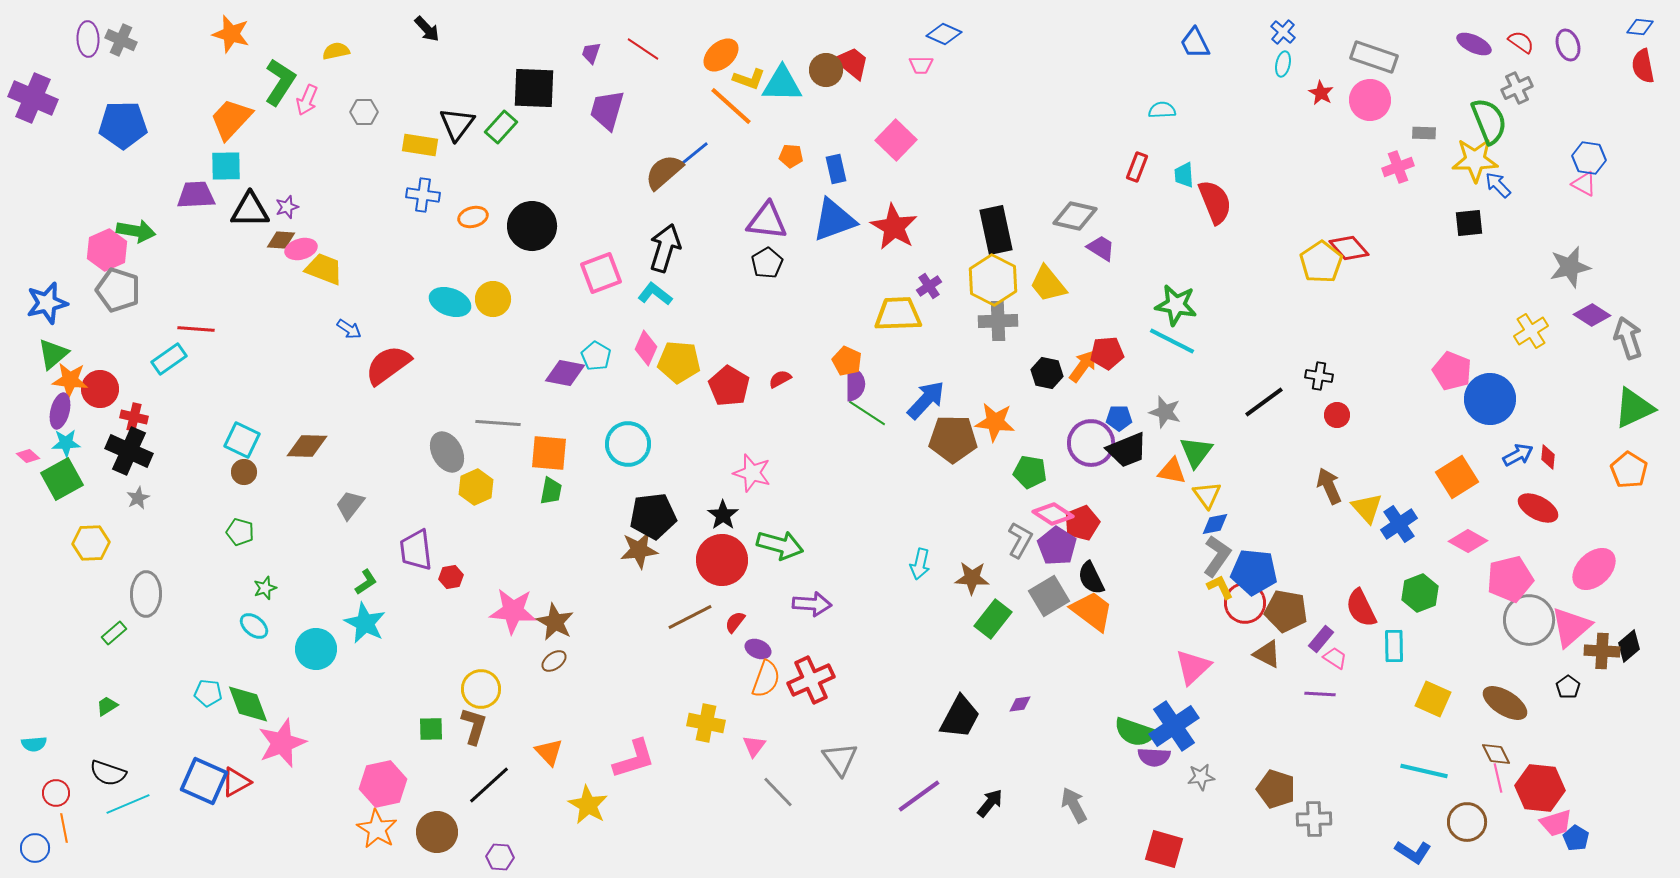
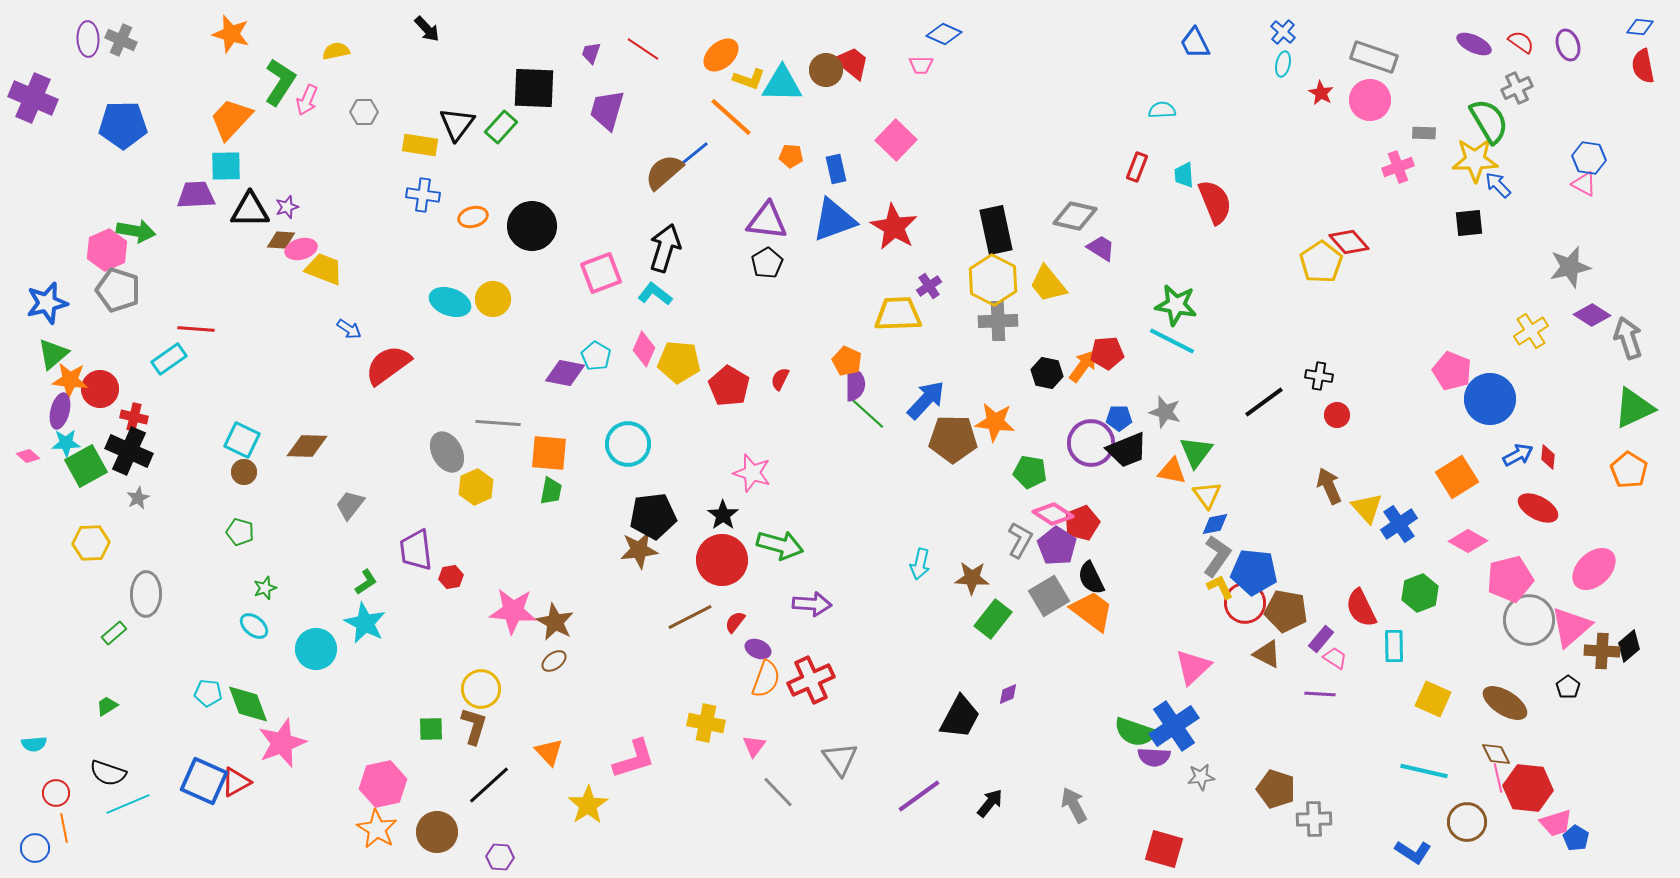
orange line at (731, 106): moved 11 px down
green semicircle at (1489, 121): rotated 9 degrees counterclockwise
red diamond at (1349, 248): moved 6 px up
pink diamond at (646, 348): moved 2 px left, 1 px down
red semicircle at (780, 379): rotated 35 degrees counterclockwise
green line at (867, 413): rotated 9 degrees clockwise
green square at (62, 479): moved 24 px right, 13 px up
purple diamond at (1020, 704): moved 12 px left, 10 px up; rotated 15 degrees counterclockwise
red hexagon at (1540, 788): moved 12 px left
yellow star at (588, 805): rotated 9 degrees clockwise
